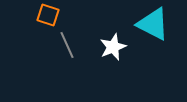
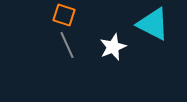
orange square: moved 16 px right
